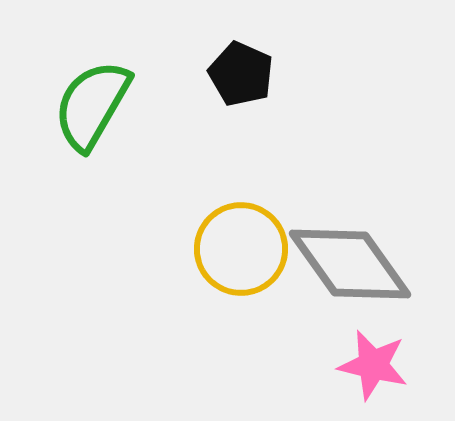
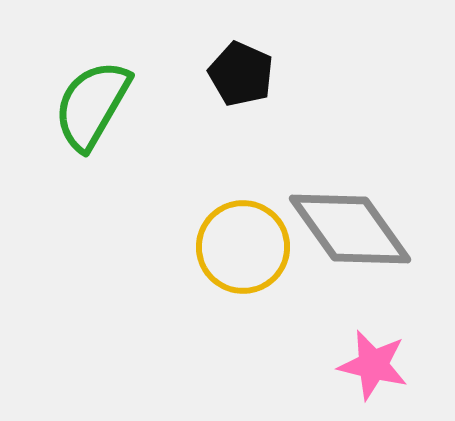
yellow circle: moved 2 px right, 2 px up
gray diamond: moved 35 px up
